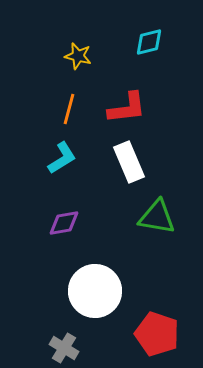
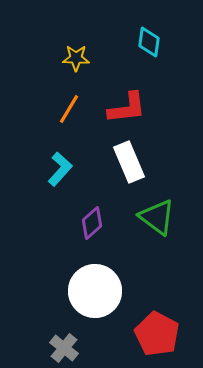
cyan diamond: rotated 68 degrees counterclockwise
yellow star: moved 2 px left, 2 px down; rotated 12 degrees counterclockwise
orange line: rotated 16 degrees clockwise
cyan L-shape: moved 2 px left, 11 px down; rotated 16 degrees counterclockwise
green triangle: rotated 27 degrees clockwise
purple diamond: moved 28 px right; rotated 32 degrees counterclockwise
red pentagon: rotated 9 degrees clockwise
gray cross: rotated 8 degrees clockwise
